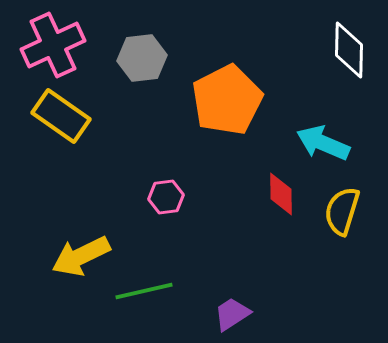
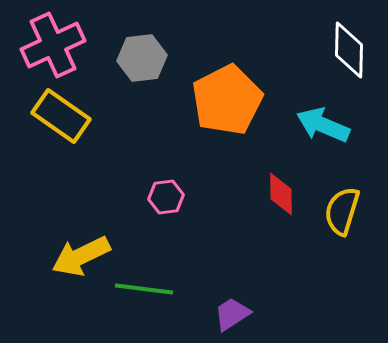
cyan arrow: moved 18 px up
green line: moved 2 px up; rotated 20 degrees clockwise
